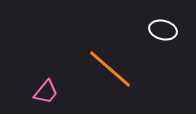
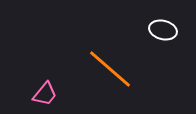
pink trapezoid: moved 1 px left, 2 px down
